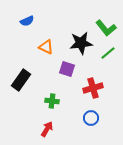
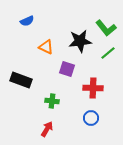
black star: moved 1 px left, 2 px up
black rectangle: rotated 75 degrees clockwise
red cross: rotated 18 degrees clockwise
